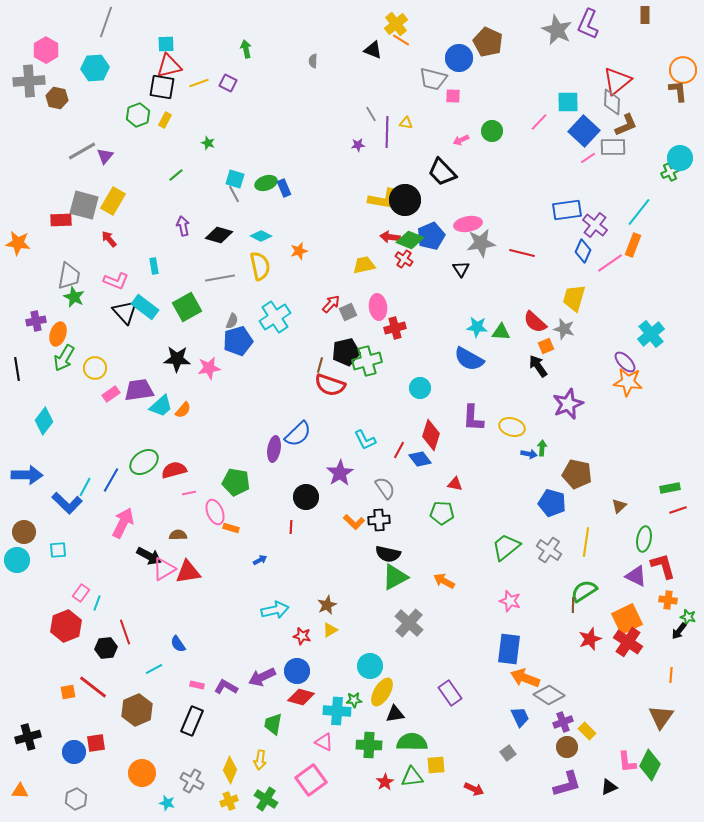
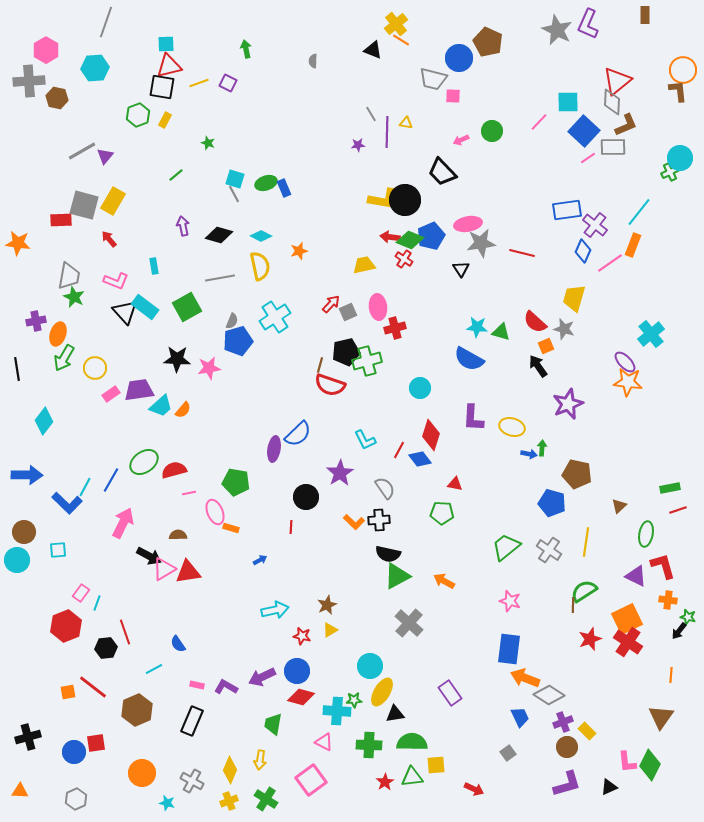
green triangle at (501, 332): rotated 12 degrees clockwise
green ellipse at (644, 539): moved 2 px right, 5 px up
green triangle at (395, 577): moved 2 px right, 1 px up
